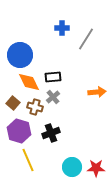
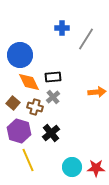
black cross: rotated 18 degrees counterclockwise
